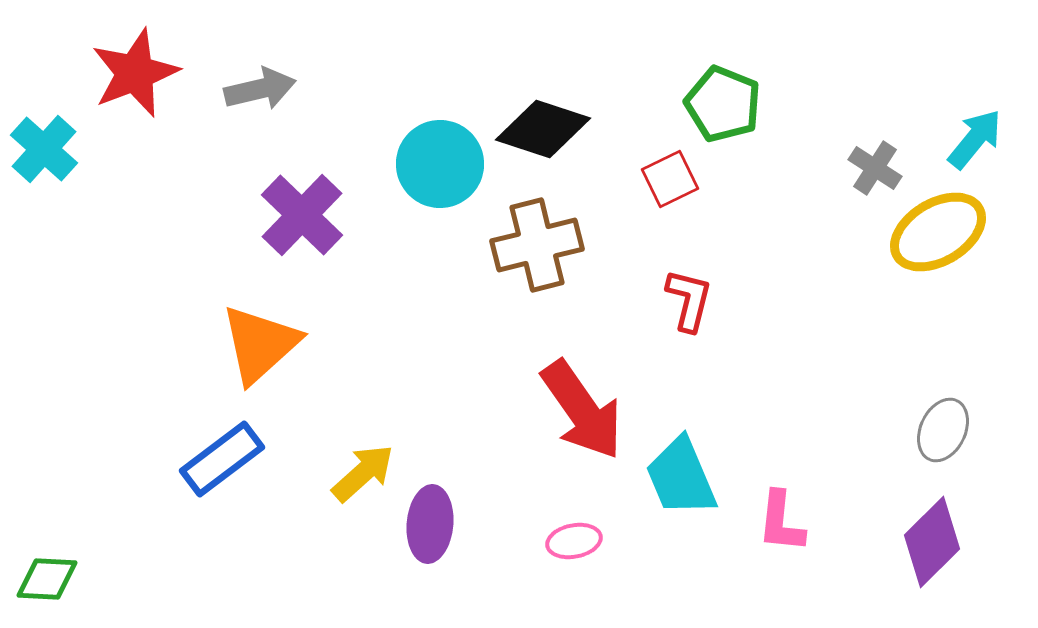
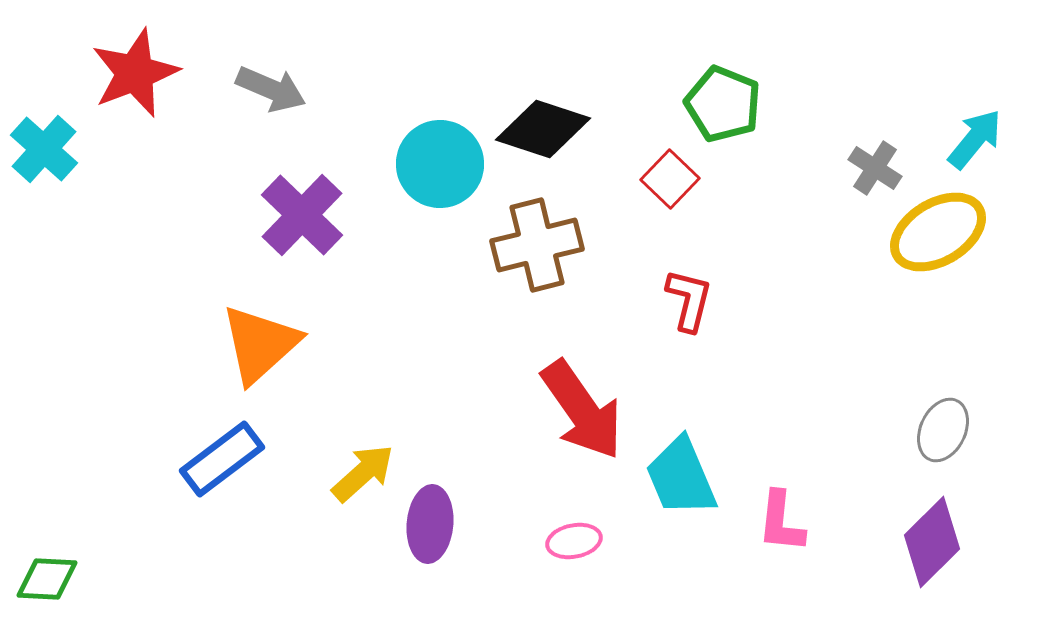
gray arrow: moved 11 px right; rotated 36 degrees clockwise
red square: rotated 20 degrees counterclockwise
